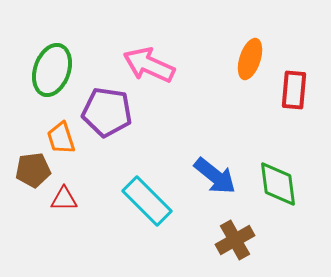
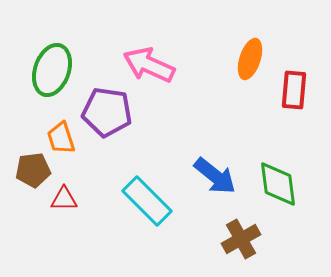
brown cross: moved 6 px right, 1 px up
